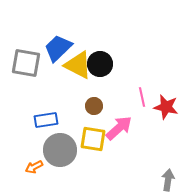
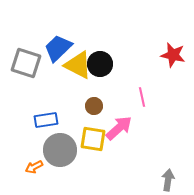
gray square: rotated 8 degrees clockwise
red star: moved 7 px right, 52 px up
